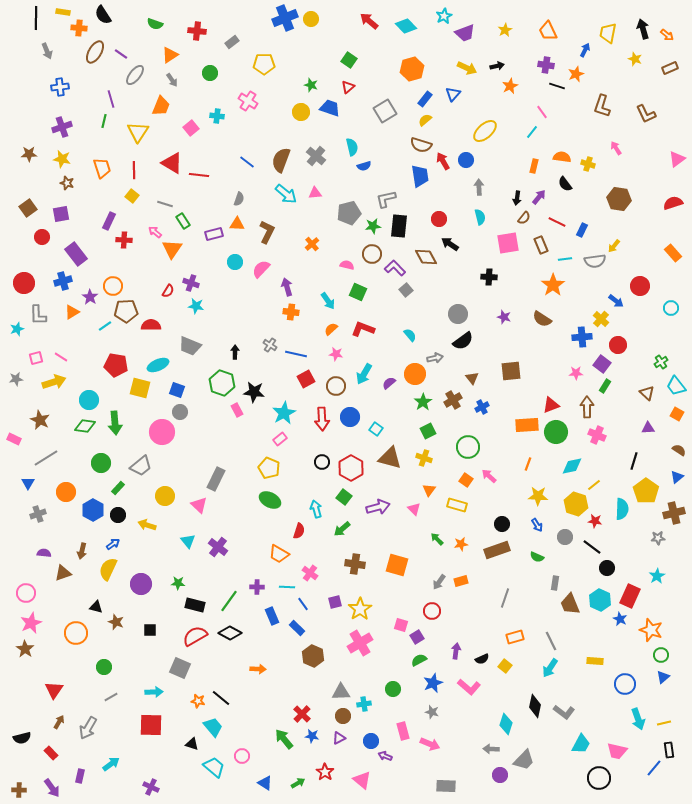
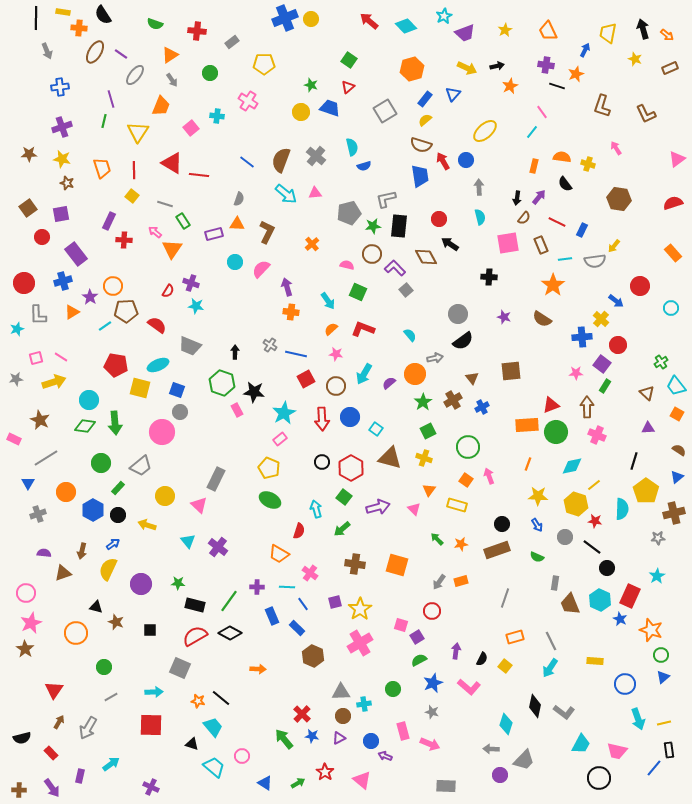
red semicircle at (151, 325): moved 6 px right; rotated 36 degrees clockwise
pink arrow at (489, 476): rotated 28 degrees clockwise
black semicircle at (482, 659): rotated 40 degrees counterclockwise
